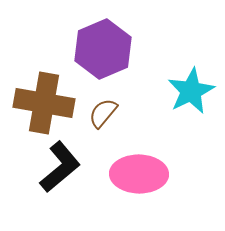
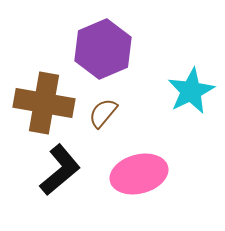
black L-shape: moved 3 px down
pink ellipse: rotated 16 degrees counterclockwise
